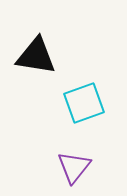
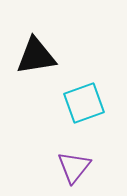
black triangle: rotated 18 degrees counterclockwise
